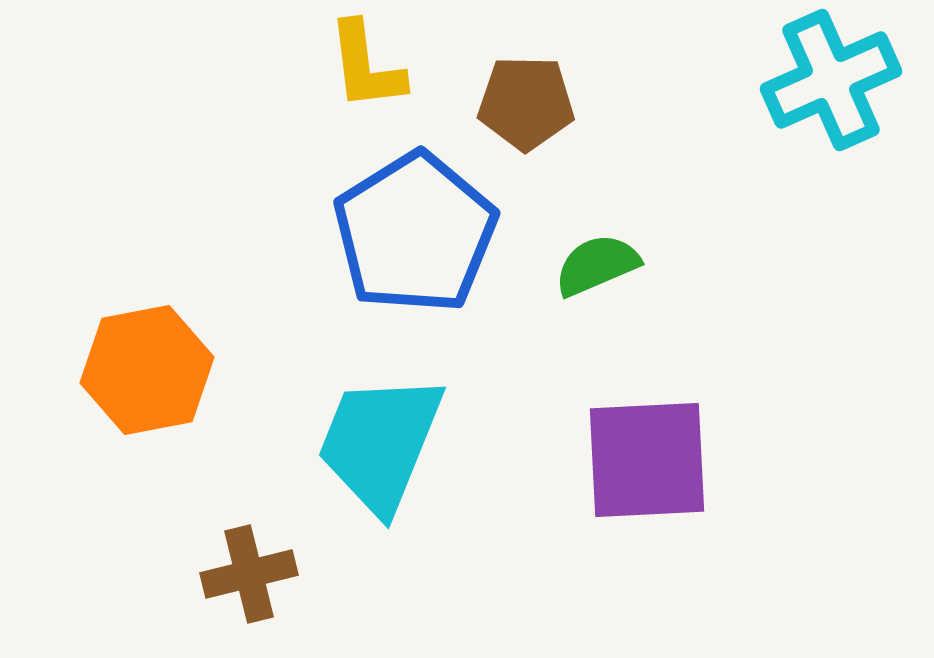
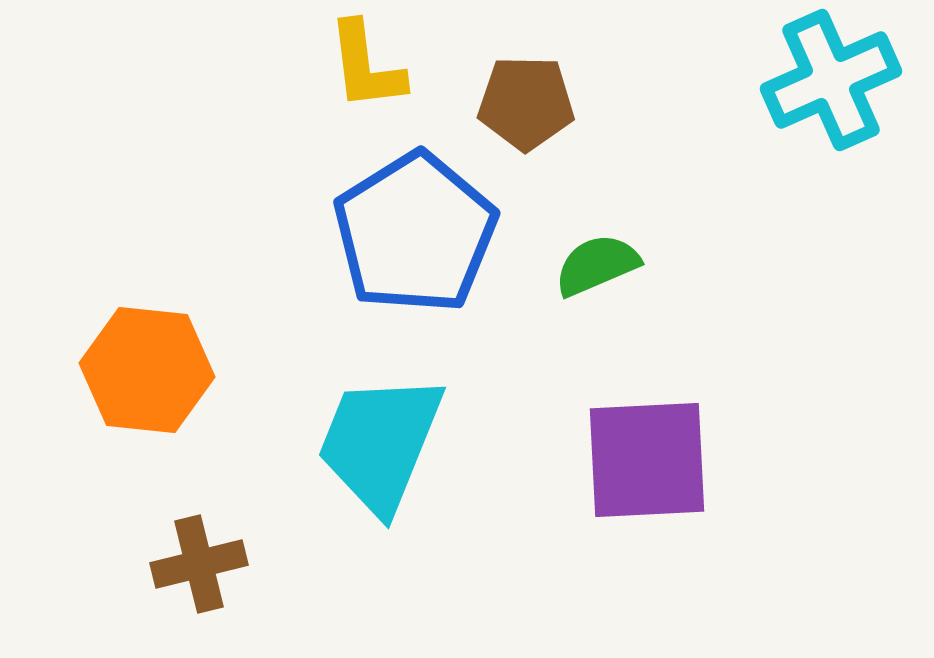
orange hexagon: rotated 17 degrees clockwise
brown cross: moved 50 px left, 10 px up
